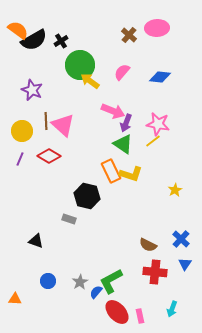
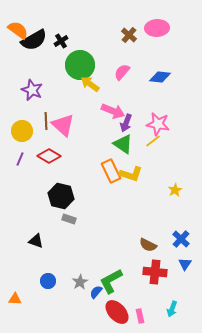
yellow arrow: moved 3 px down
black hexagon: moved 26 px left
